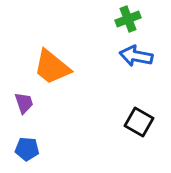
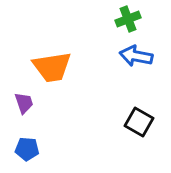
orange trapezoid: rotated 48 degrees counterclockwise
